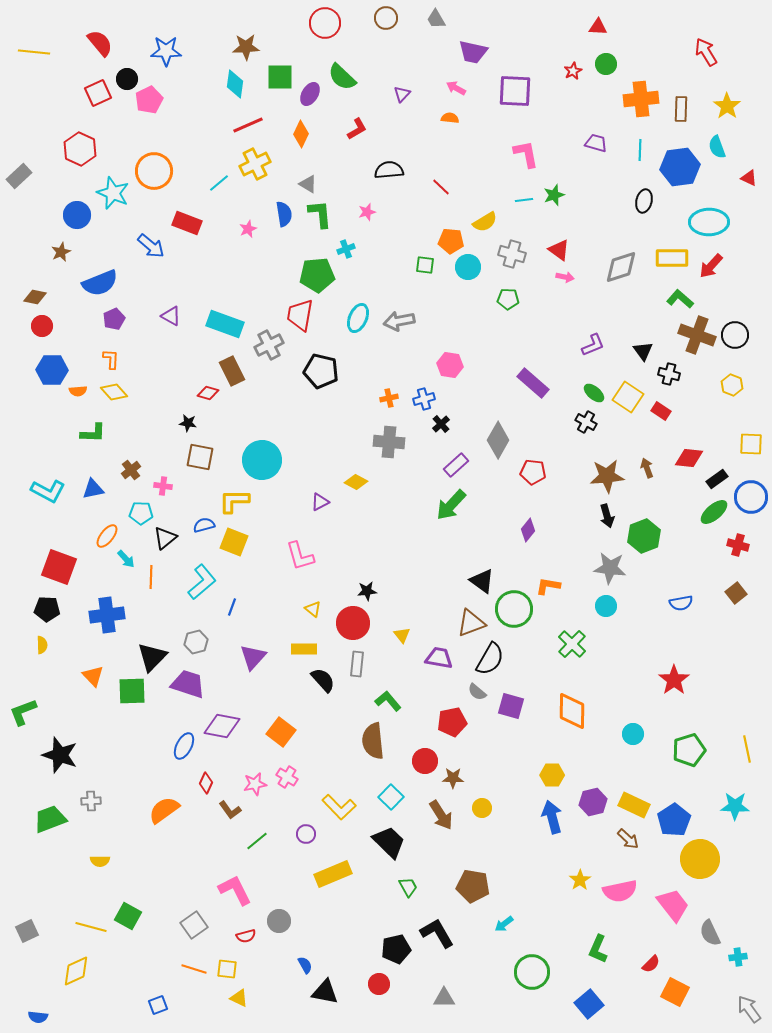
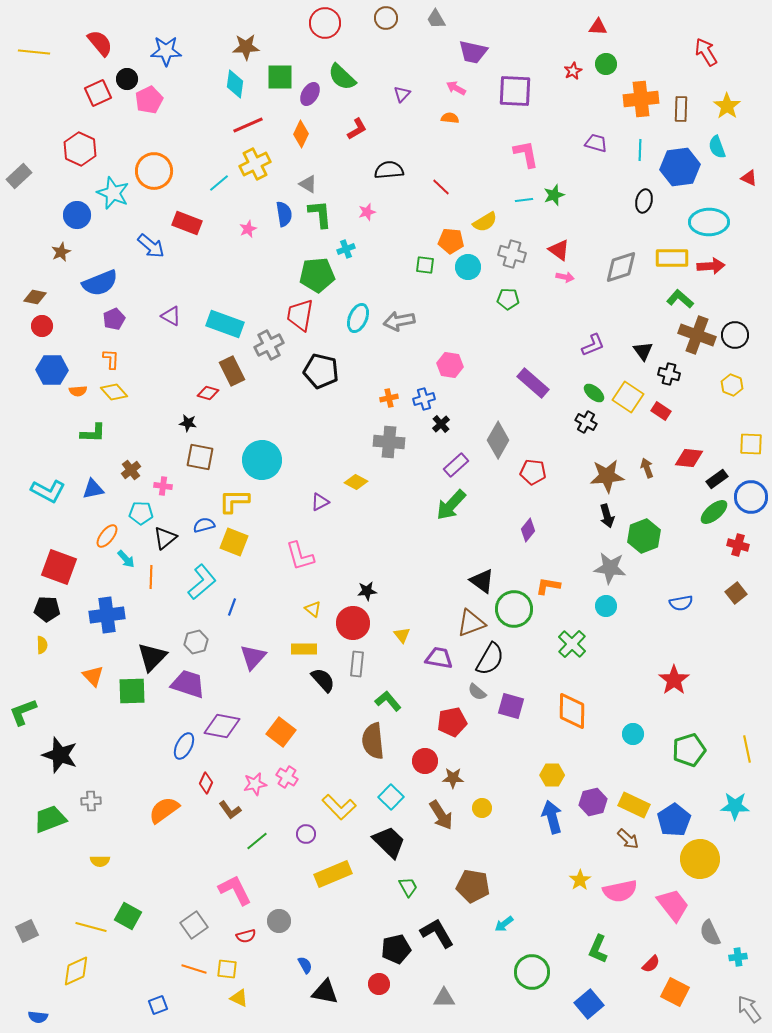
red arrow at (711, 266): rotated 136 degrees counterclockwise
